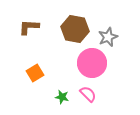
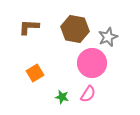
pink semicircle: rotated 78 degrees clockwise
